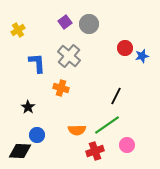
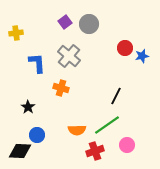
yellow cross: moved 2 px left, 3 px down; rotated 24 degrees clockwise
